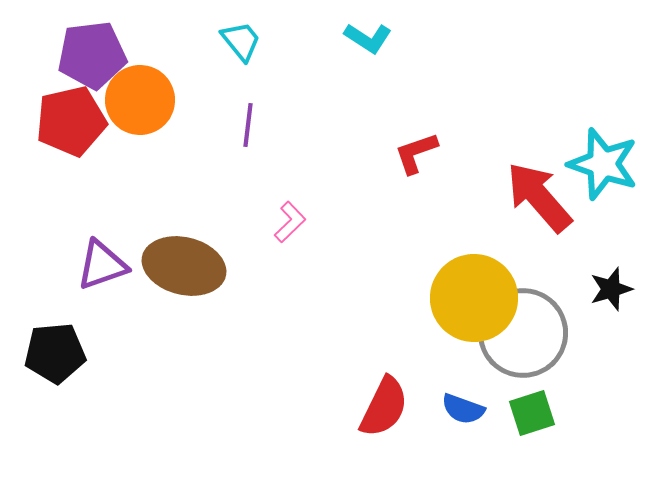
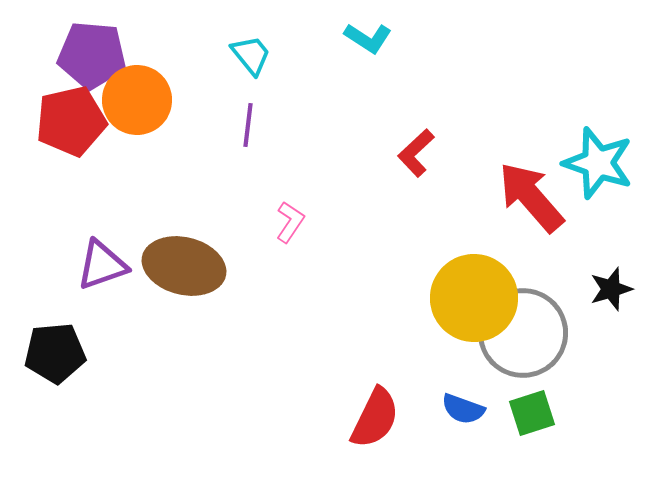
cyan trapezoid: moved 10 px right, 14 px down
purple pentagon: rotated 12 degrees clockwise
orange circle: moved 3 px left
red L-shape: rotated 24 degrees counterclockwise
cyan star: moved 5 px left, 1 px up
red arrow: moved 8 px left
pink L-shape: rotated 12 degrees counterclockwise
red semicircle: moved 9 px left, 11 px down
